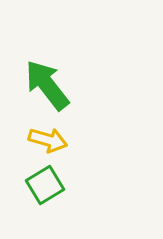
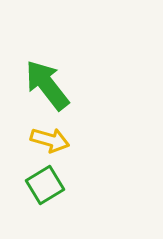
yellow arrow: moved 2 px right
